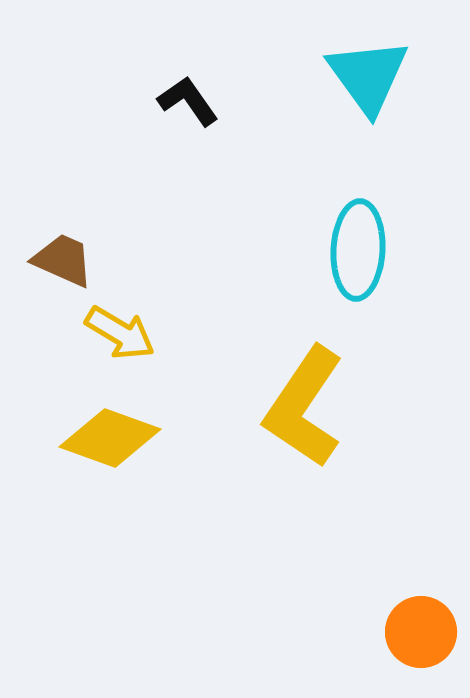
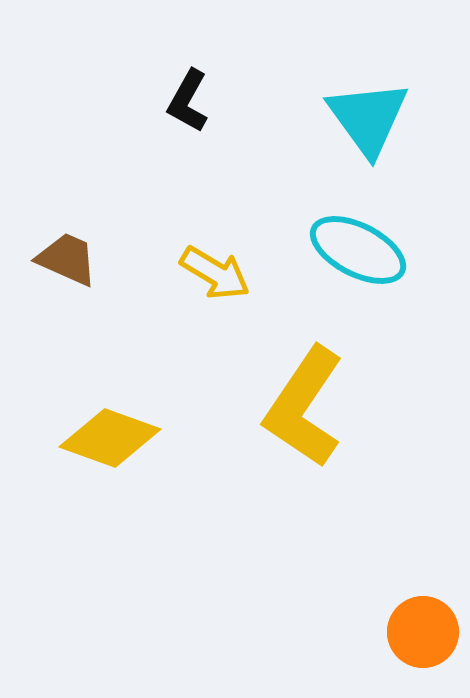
cyan triangle: moved 42 px down
black L-shape: rotated 116 degrees counterclockwise
cyan ellipse: rotated 66 degrees counterclockwise
brown trapezoid: moved 4 px right, 1 px up
yellow arrow: moved 95 px right, 60 px up
orange circle: moved 2 px right
